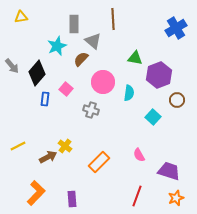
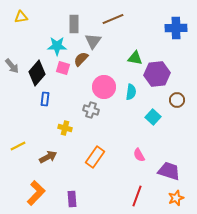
brown line: rotated 70 degrees clockwise
blue cross: rotated 30 degrees clockwise
gray triangle: rotated 24 degrees clockwise
cyan star: rotated 24 degrees clockwise
purple hexagon: moved 2 px left, 1 px up; rotated 15 degrees clockwise
pink circle: moved 1 px right, 5 px down
pink square: moved 3 px left, 21 px up; rotated 24 degrees counterclockwise
cyan semicircle: moved 2 px right, 1 px up
yellow cross: moved 18 px up; rotated 24 degrees counterclockwise
orange rectangle: moved 4 px left, 5 px up; rotated 10 degrees counterclockwise
